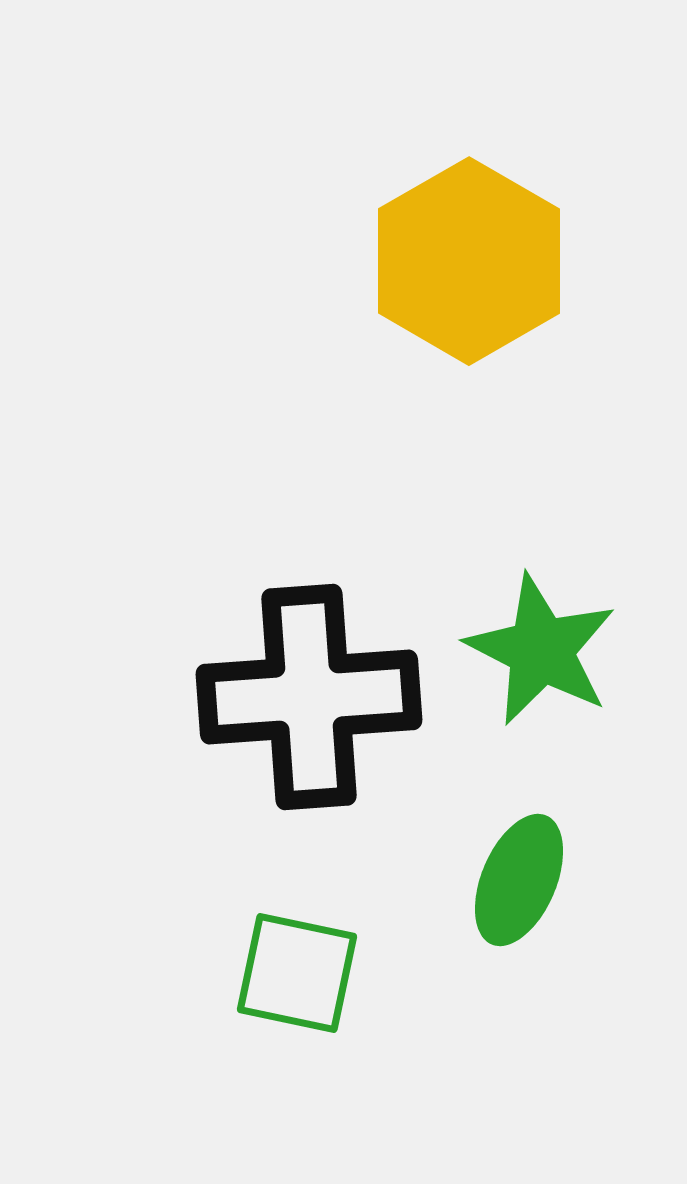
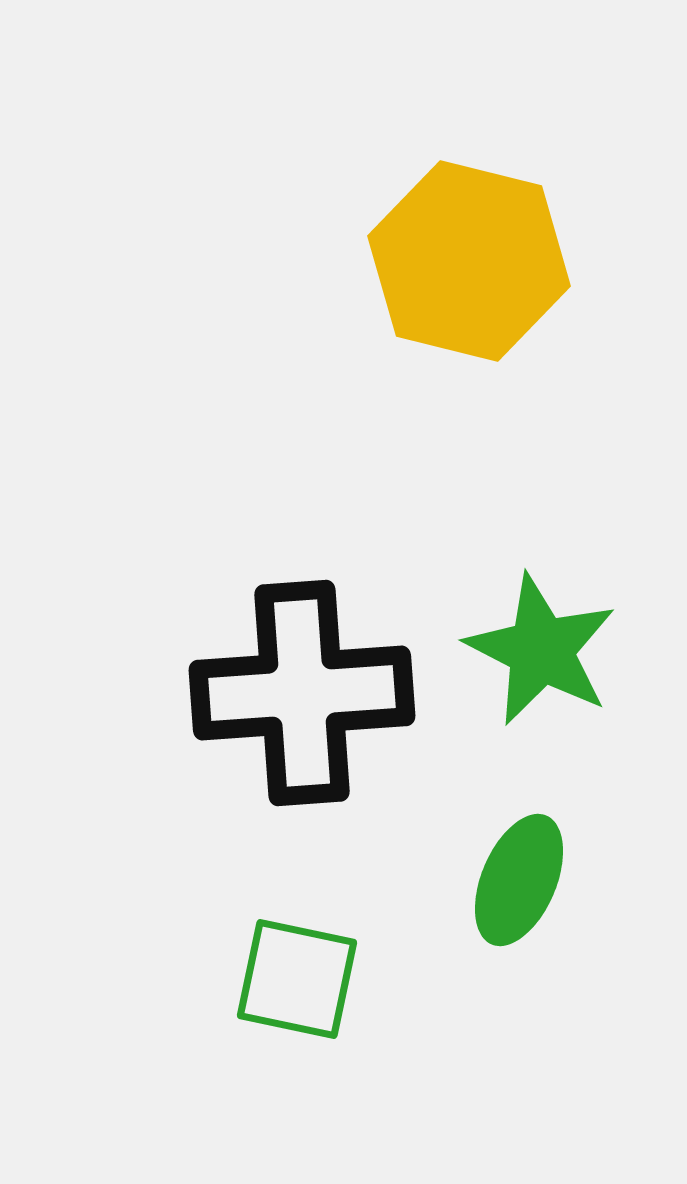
yellow hexagon: rotated 16 degrees counterclockwise
black cross: moved 7 px left, 4 px up
green square: moved 6 px down
